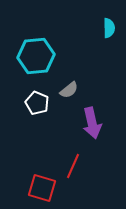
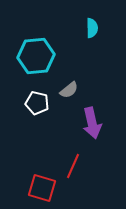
cyan semicircle: moved 17 px left
white pentagon: rotated 10 degrees counterclockwise
